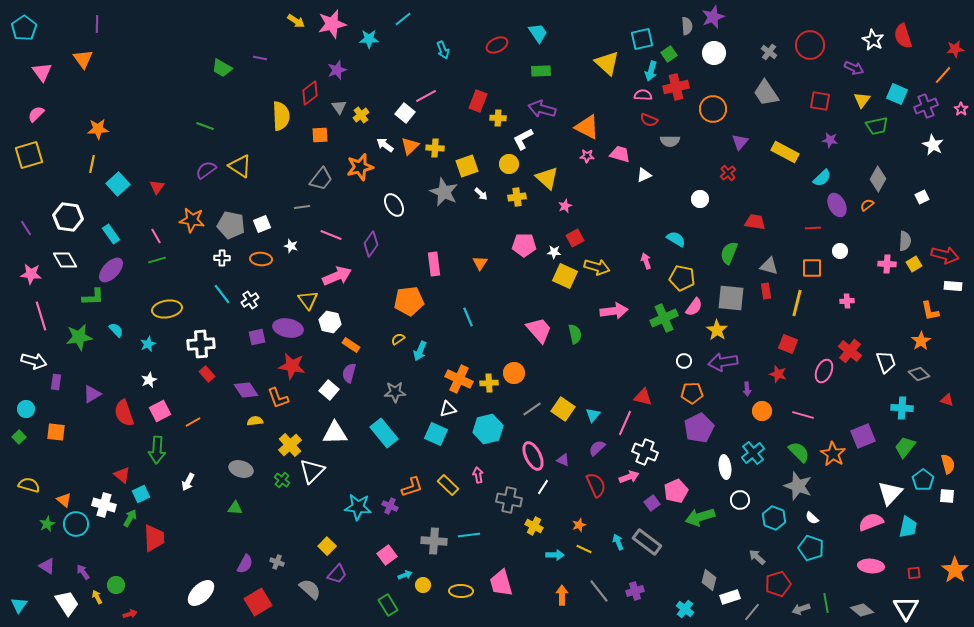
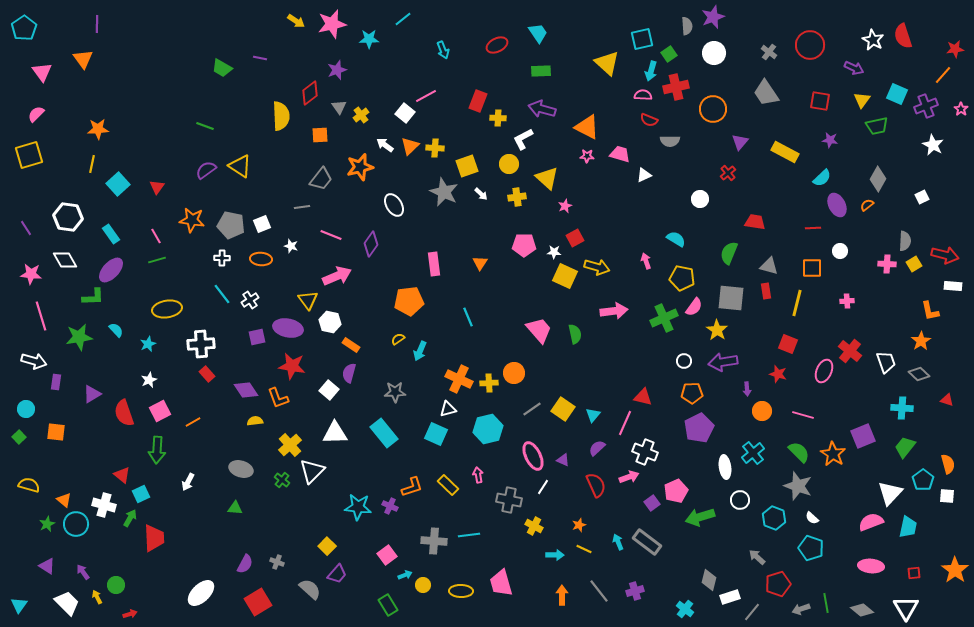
white trapezoid at (67, 603): rotated 12 degrees counterclockwise
